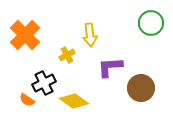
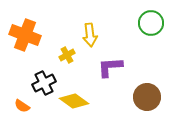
orange cross: rotated 24 degrees counterclockwise
brown circle: moved 6 px right, 9 px down
orange semicircle: moved 5 px left, 6 px down
